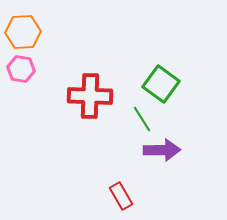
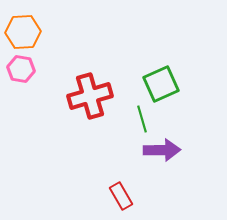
green square: rotated 30 degrees clockwise
red cross: rotated 18 degrees counterclockwise
green line: rotated 16 degrees clockwise
